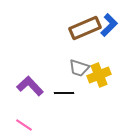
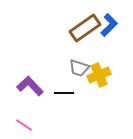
brown rectangle: rotated 12 degrees counterclockwise
